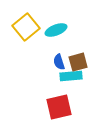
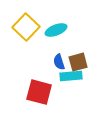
yellow square: rotated 8 degrees counterclockwise
red square: moved 20 px left, 15 px up; rotated 28 degrees clockwise
